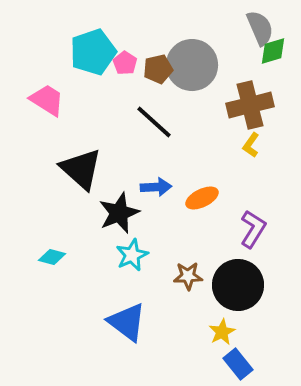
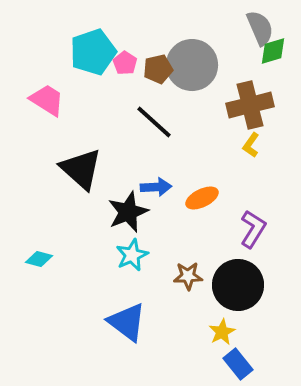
black star: moved 9 px right, 1 px up
cyan diamond: moved 13 px left, 2 px down
